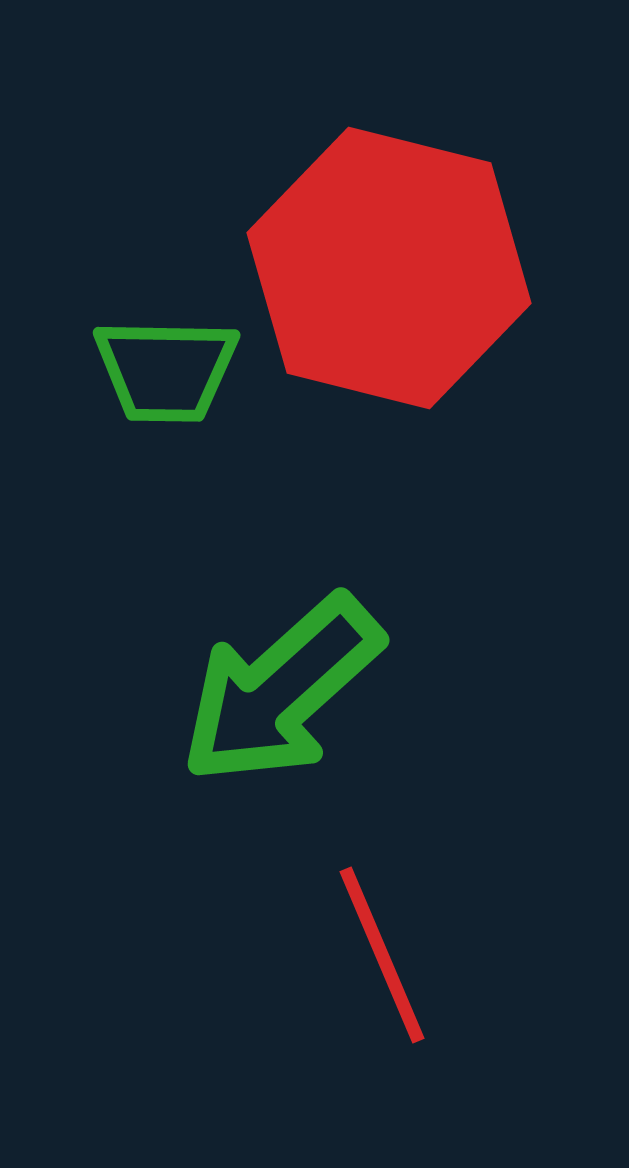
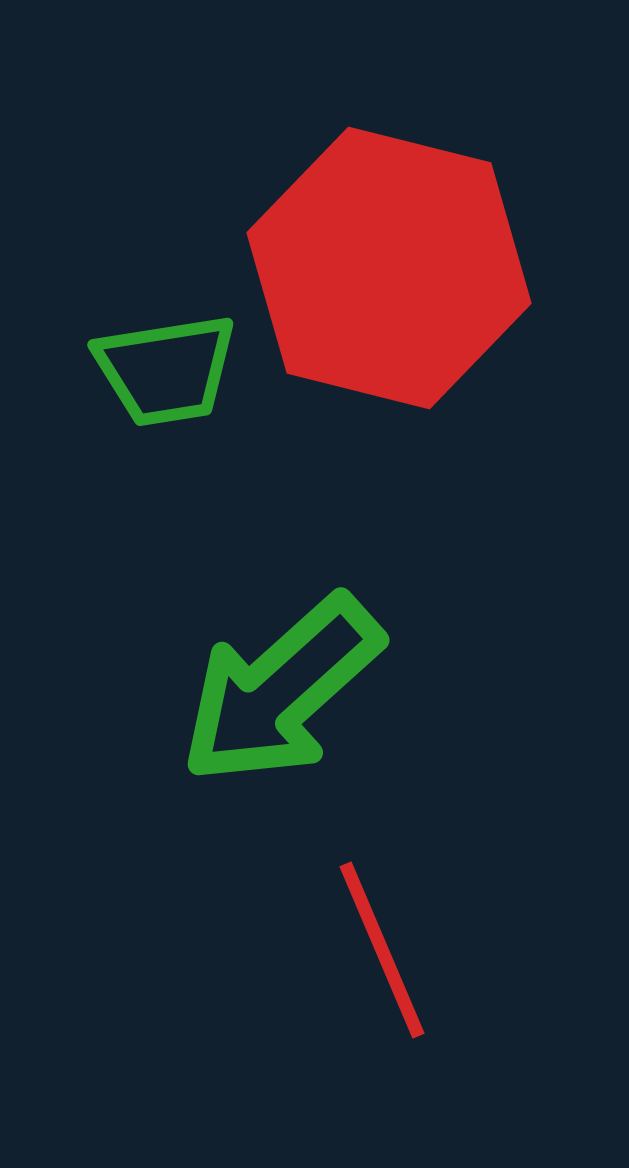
green trapezoid: rotated 10 degrees counterclockwise
red line: moved 5 px up
